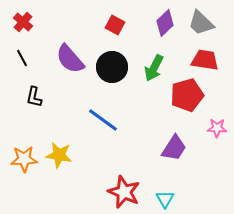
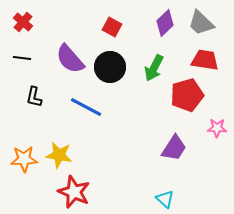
red square: moved 3 px left, 2 px down
black line: rotated 54 degrees counterclockwise
black circle: moved 2 px left
blue line: moved 17 px left, 13 px up; rotated 8 degrees counterclockwise
red star: moved 50 px left
cyan triangle: rotated 18 degrees counterclockwise
